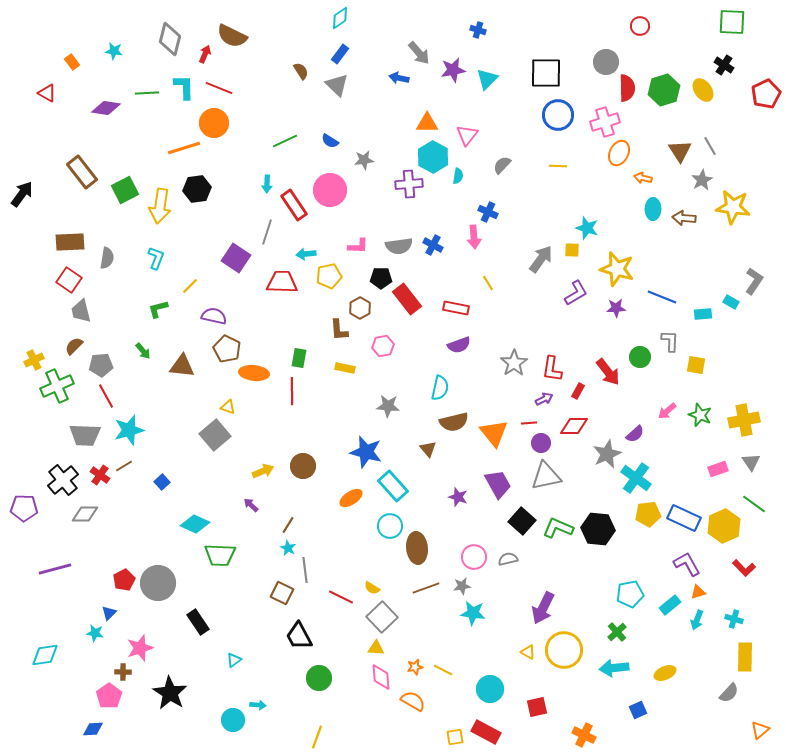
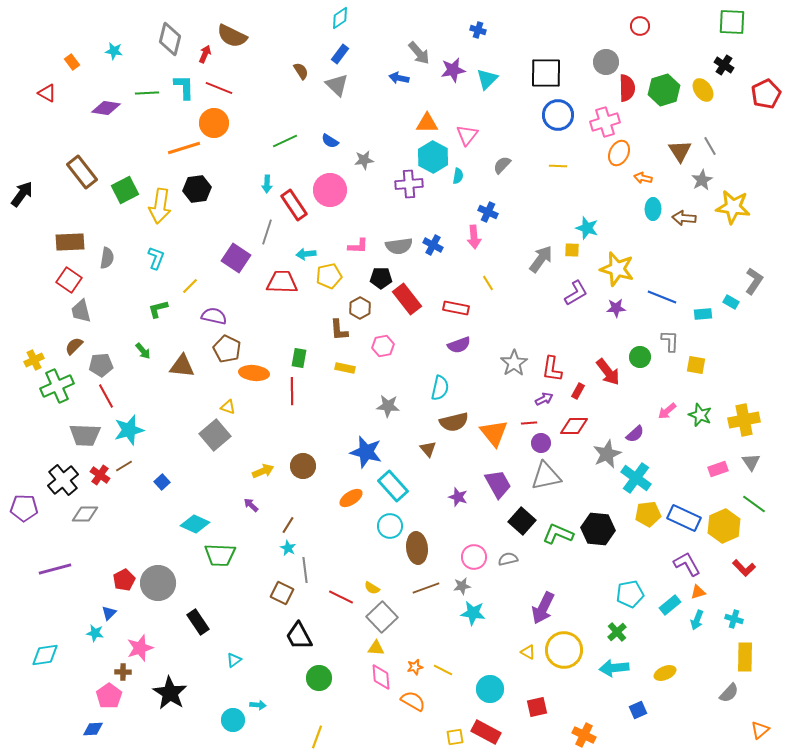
green L-shape at (558, 528): moved 6 px down
